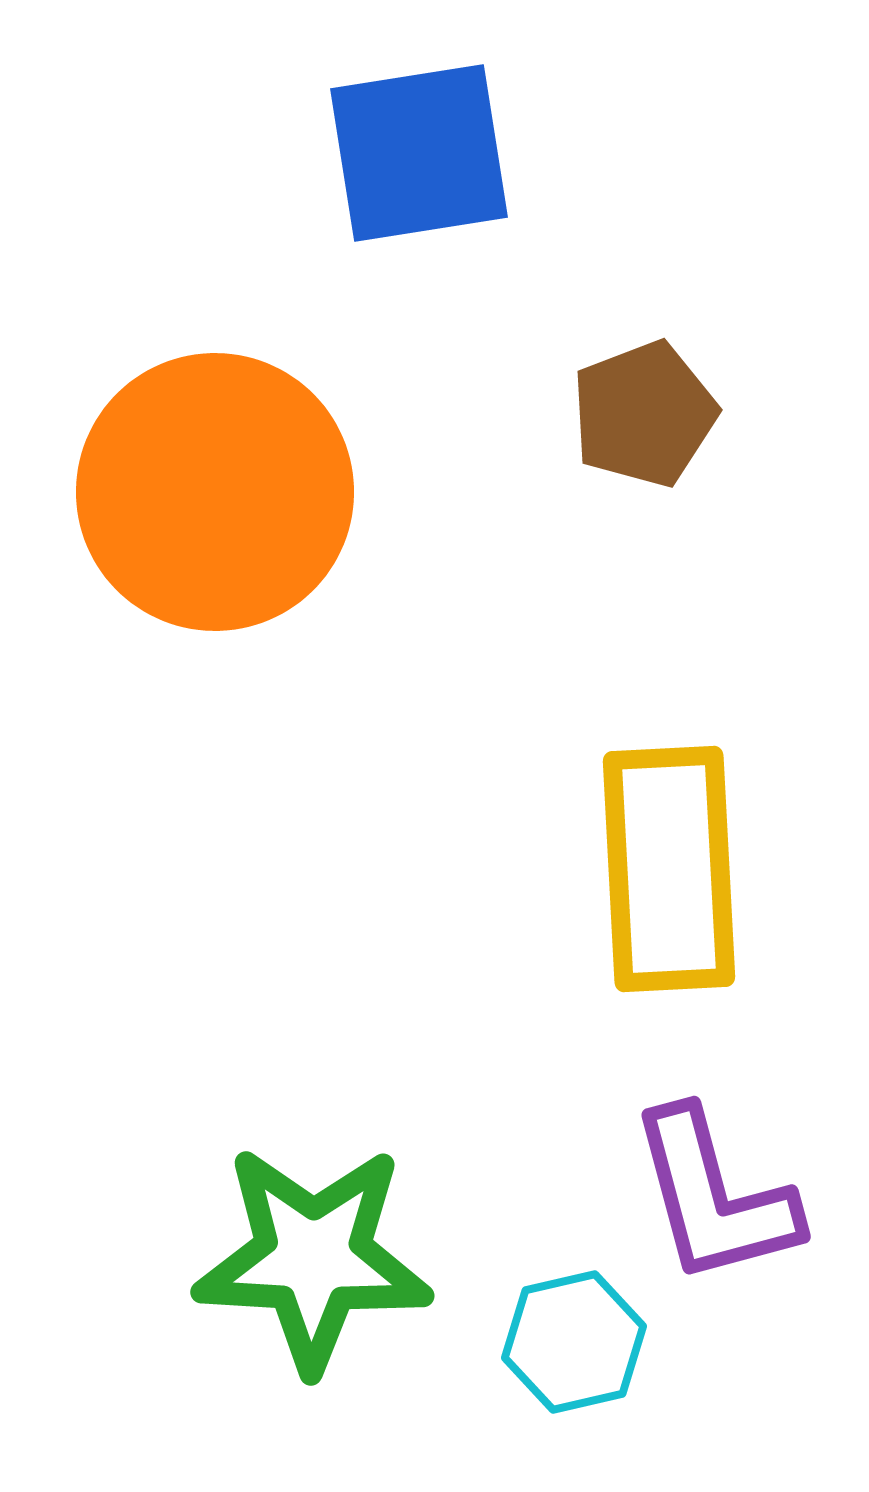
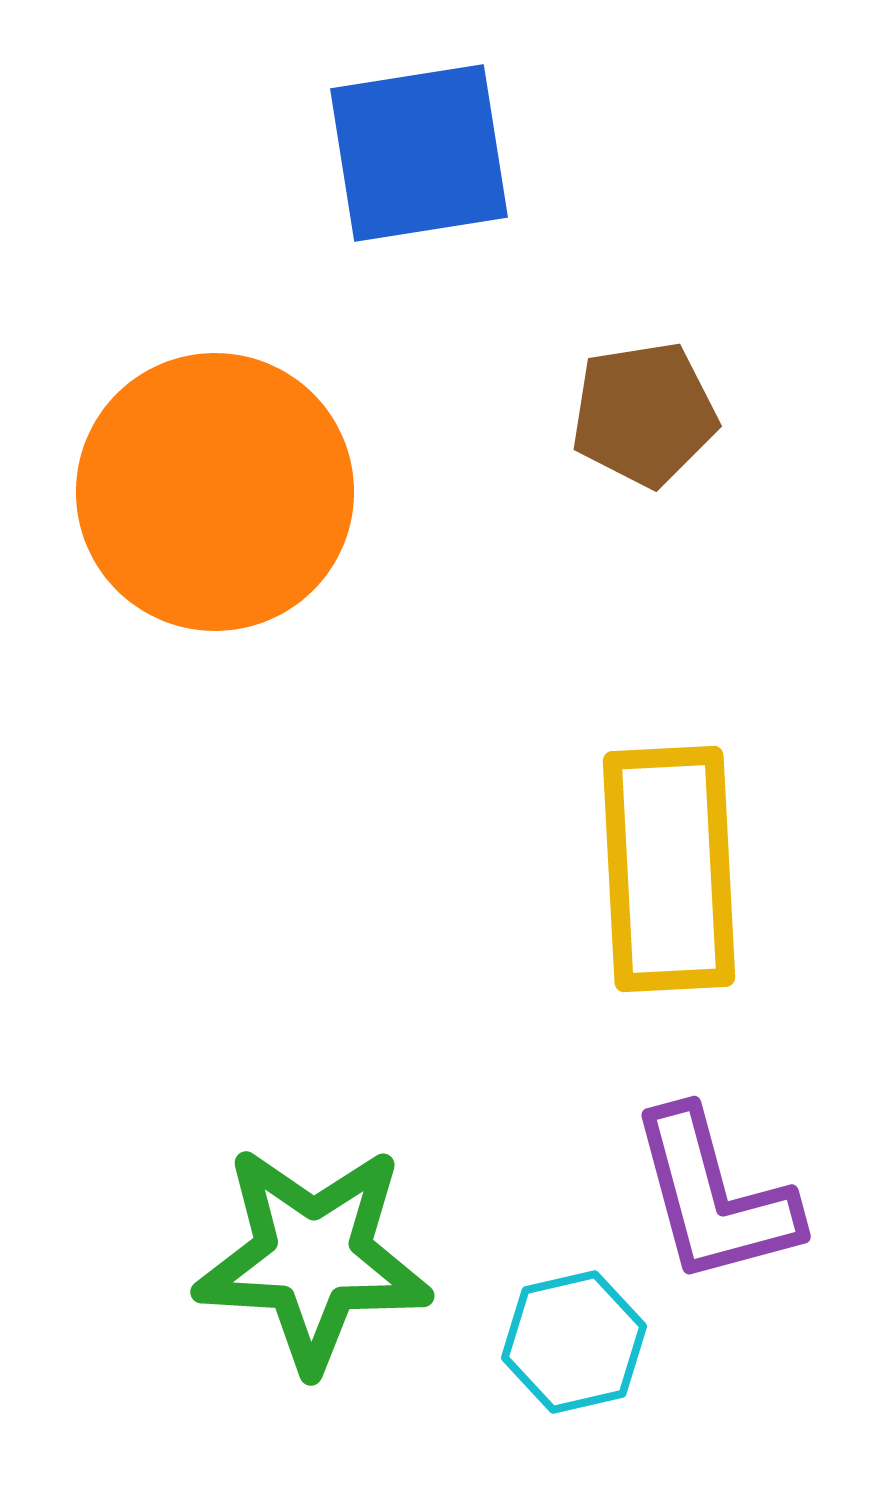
brown pentagon: rotated 12 degrees clockwise
